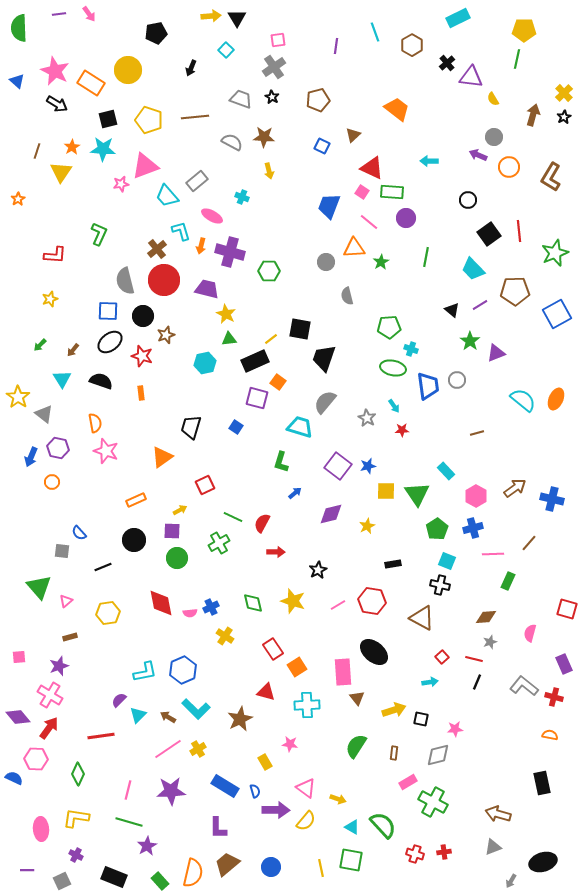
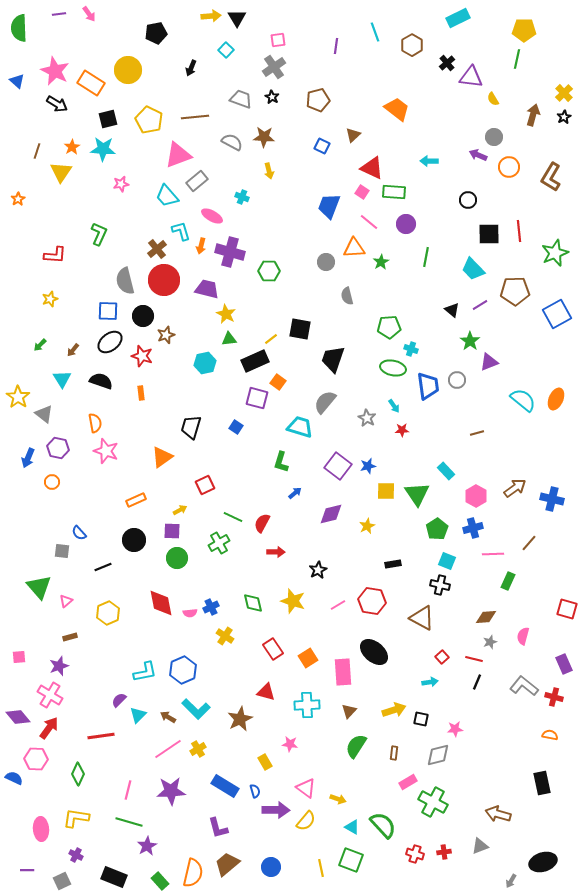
yellow pentagon at (149, 120): rotated 8 degrees clockwise
pink triangle at (145, 166): moved 33 px right, 11 px up
green rectangle at (392, 192): moved 2 px right
purple circle at (406, 218): moved 6 px down
black square at (489, 234): rotated 35 degrees clockwise
purple triangle at (496, 353): moved 7 px left, 9 px down
black trapezoid at (324, 358): moved 9 px right, 1 px down
blue arrow at (31, 457): moved 3 px left, 1 px down
yellow hexagon at (108, 613): rotated 15 degrees counterclockwise
pink semicircle at (530, 633): moved 7 px left, 3 px down
orange square at (297, 667): moved 11 px right, 9 px up
brown triangle at (357, 698): moved 8 px left, 13 px down; rotated 21 degrees clockwise
purple L-shape at (218, 828): rotated 15 degrees counterclockwise
gray triangle at (493, 847): moved 13 px left, 1 px up
green square at (351, 860): rotated 10 degrees clockwise
